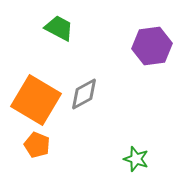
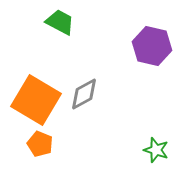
green trapezoid: moved 1 px right, 6 px up
purple hexagon: rotated 21 degrees clockwise
orange pentagon: moved 3 px right, 1 px up
green star: moved 20 px right, 9 px up
